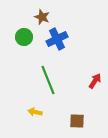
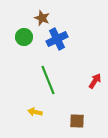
brown star: moved 1 px down
